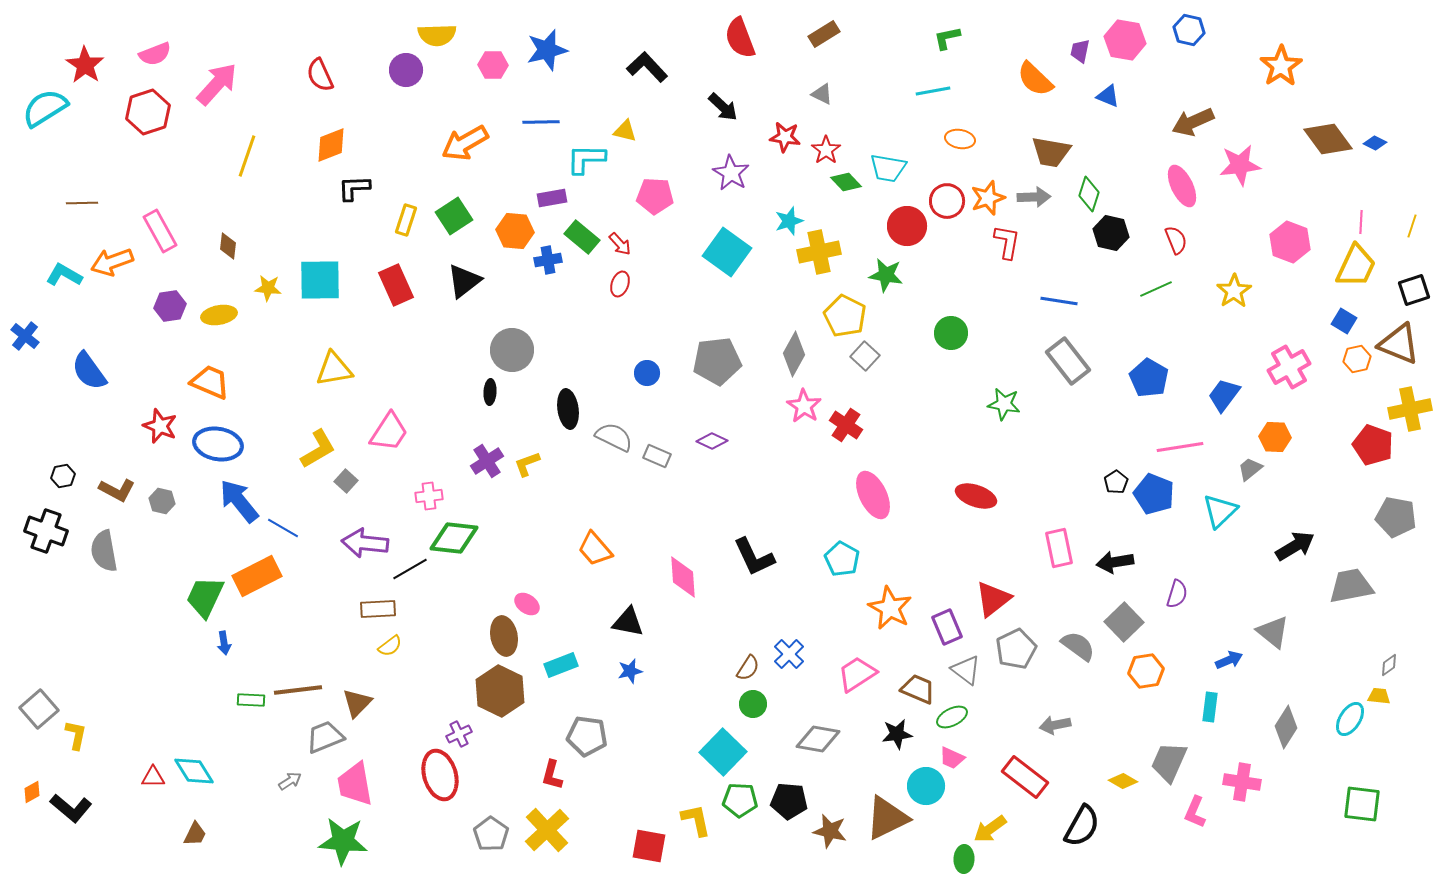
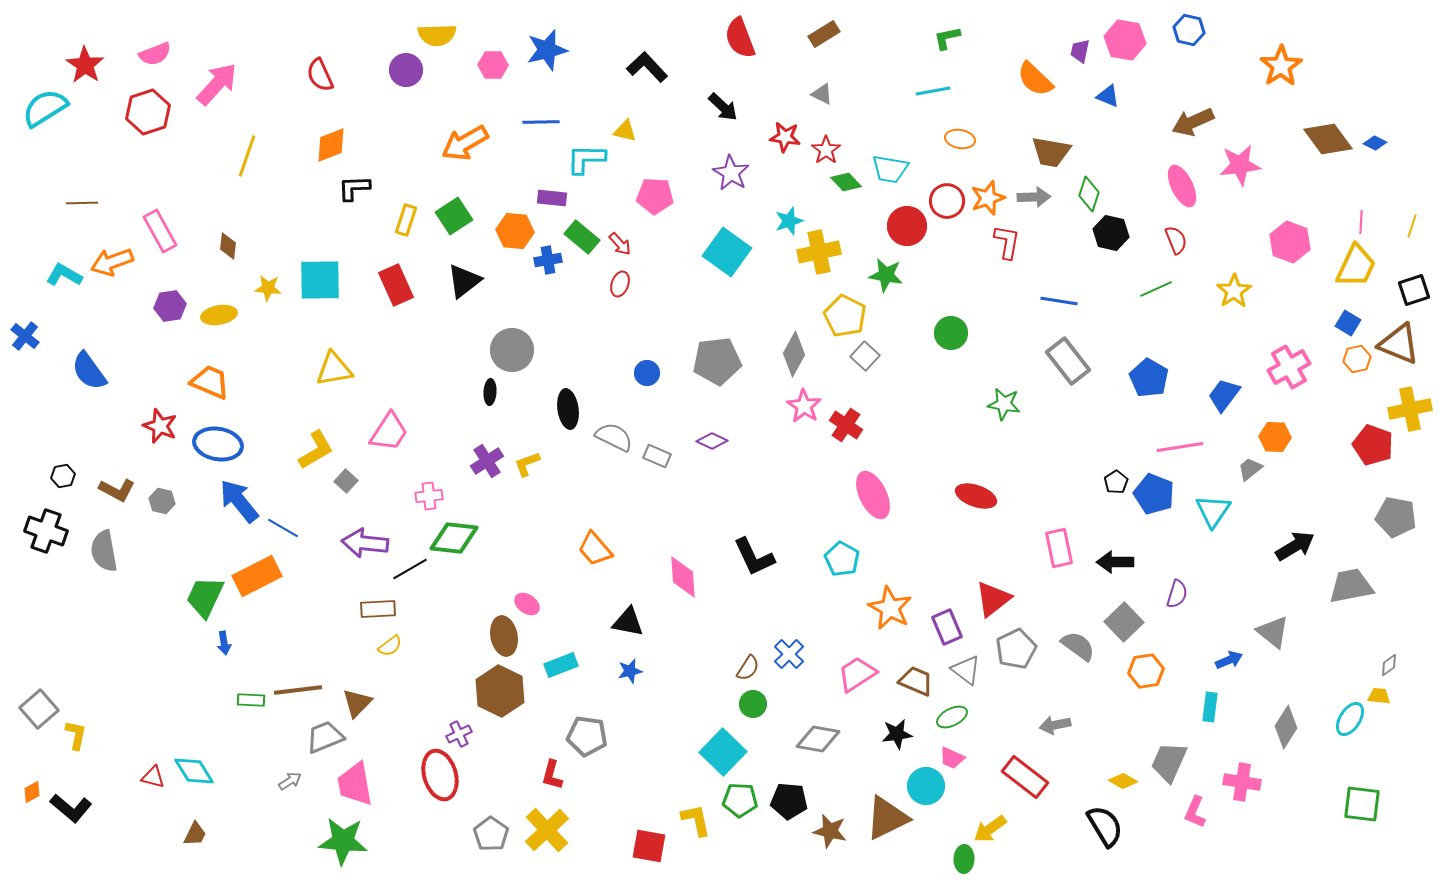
cyan trapezoid at (888, 168): moved 2 px right, 1 px down
purple rectangle at (552, 198): rotated 16 degrees clockwise
blue square at (1344, 321): moved 4 px right, 2 px down
yellow L-shape at (318, 449): moved 2 px left, 1 px down
cyan triangle at (1220, 511): moved 7 px left; rotated 12 degrees counterclockwise
black arrow at (1115, 562): rotated 9 degrees clockwise
brown trapezoid at (918, 689): moved 2 px left, 8 px up
red triangle at (153, 777): rotated 15 degrees clockwise
black semicircle at (1082, 826): moved 23 px right; rotated 60 degrees counterclockwise
